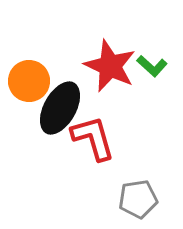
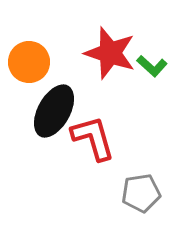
red star: moved 13 px up; rotated 6 degrees counterclockwise
orange circle: moved 19 px up
black ellipse: moved 6 px left, 3 px down
gray pentagon: moved 3 px right, 6 px up
